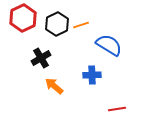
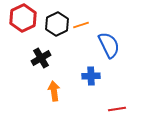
blue semicircle: rotated 32 degrees clockwise
blue cross: moved 1 px left, 1 px down
orange arrow: moved 5 px down; rotated 42 degrees clockwise
